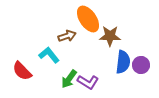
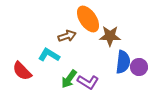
cyan L-shape: rotated 20 degrees counterclockwise
purple circle: moved 2 px left, 2 px down
